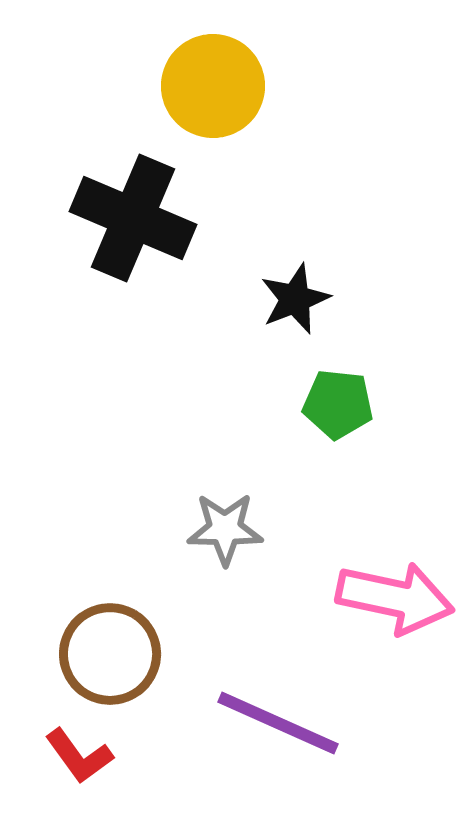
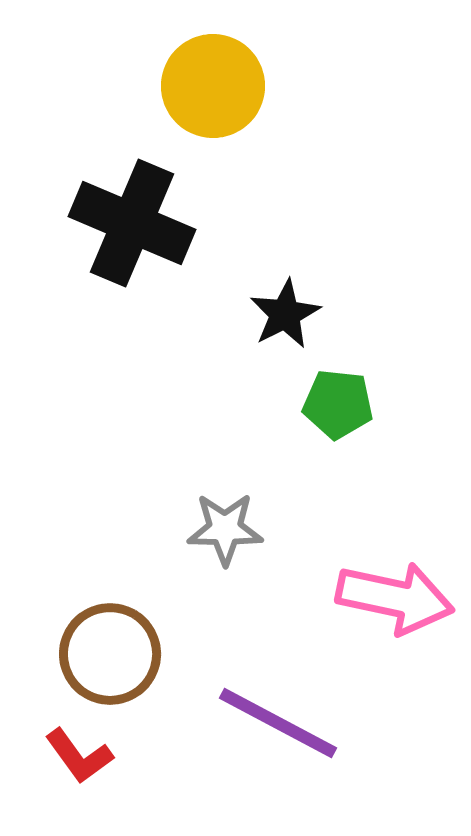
black cross: moved 1 px left, 5 px down
black star: moved 10 px left, 15 px down; rotated 6 degrees counterclockwise
purple line: rotated 4 degrees clockwise
